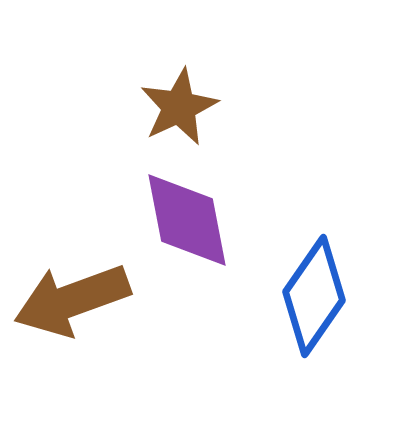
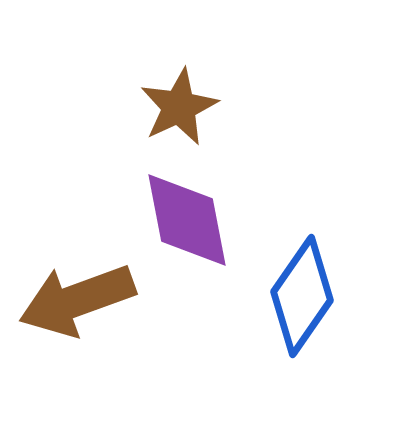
blue diamond: moved 12 px left
brown arrow: moved 5 px right
